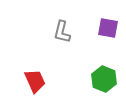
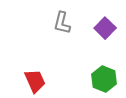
purple square: moved 3 px left; rotated 35 degrees clockwise
gray L-shape: moved 9 px up
